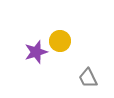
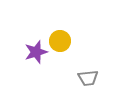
gray trapezoid: rotated 70 degrees counterclockwise
